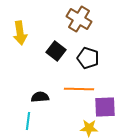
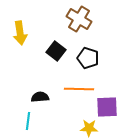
purple square: moved 2 px right
